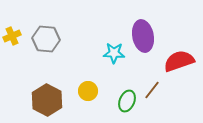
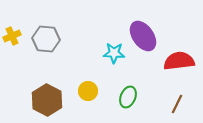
purple ellipse: rotated 24 degrees counterclockwise
red semicircle: rotated 12 degrees clockwise
brown line: moved 25 px right, 14 px down; rotated 12 degrees counterclockwise
green ellipse: moved 1 px right, 4 px up
